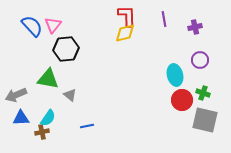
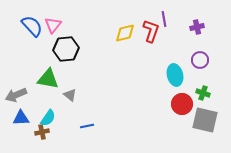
red L-shape: moved 24 px right, 15 px down; rotated 20 degrees clockwise
purple cross: moved 2 px right
red circle: moved 4 px down
